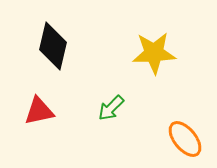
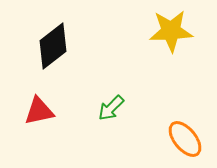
black diamond: rotated 39 degrees clockwise
yellow star: moved 17 px right, 22 px up
